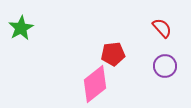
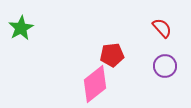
red pentagon: moved 1 px left, 1 px down
